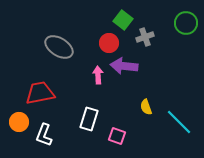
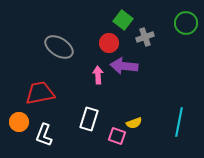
yellow semicircle: moved 12 px left, 16 px down; rotated 91 degrees counterclockwise
cyan line: rotated 56 degrees clockwise
